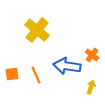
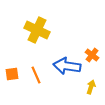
yellow cross: rotated 15 degrees counterclockwise
